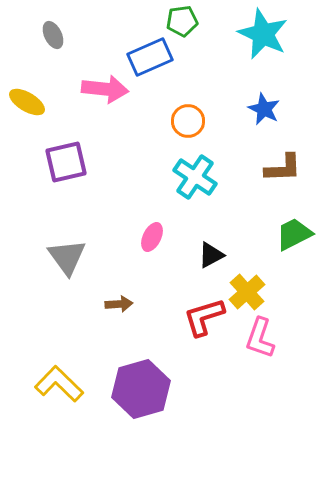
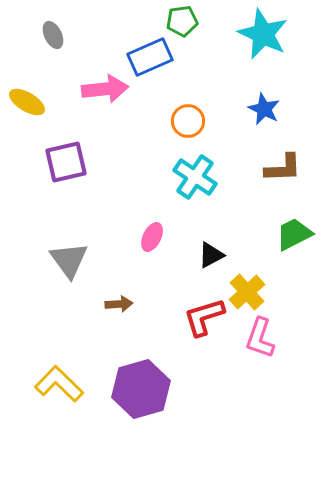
pink arrow: rotated 12 degrees counterclockwise
gray triangle: moved 2 px right, 3 px down
